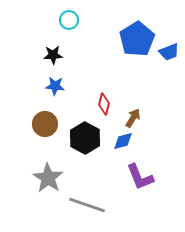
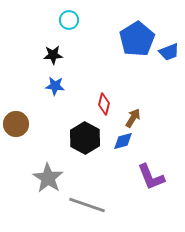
brown circle: moved 29 px left
purple L-shape: moved 11 px right
